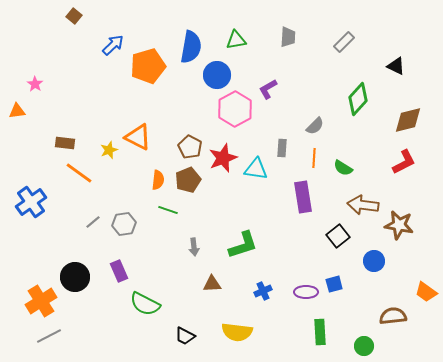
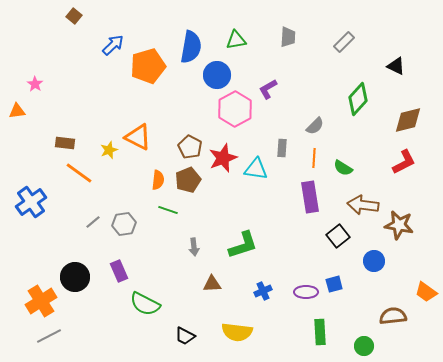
purple rectangle at (303, 197): moved 7 px right
